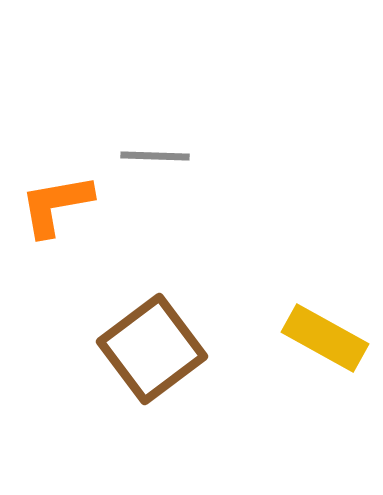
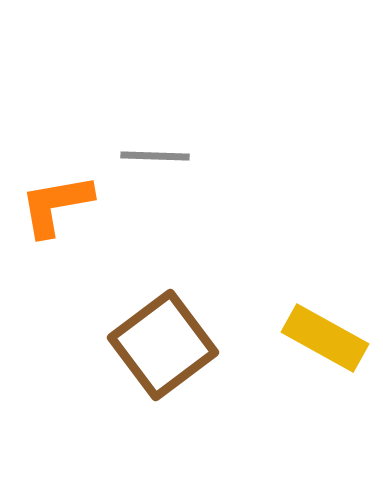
brown square: moved 11 px right, 4 px up
